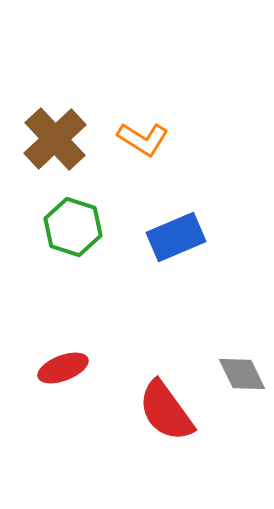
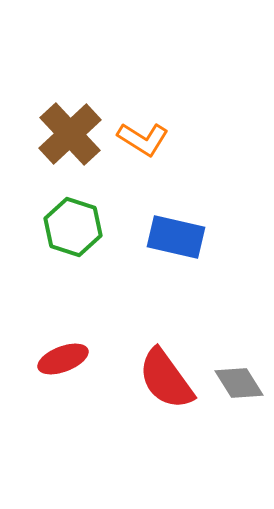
brown cross: moved 15 px right, 5 px up
blue rectangle: rotated 36 degrees clockwise
red ellipse: moved 9 px up
gray diamond: moved 3 px left, 9 px down; rotated 6 degrees counterclockwise
red semicircle: moved 32 px up
